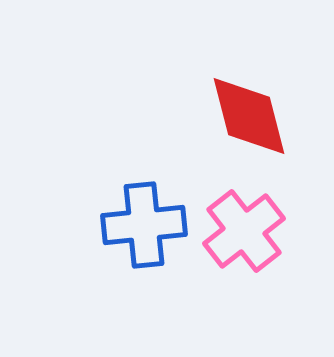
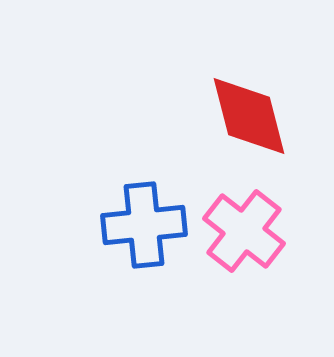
pink cross: rotated 14 degrees counterclockwise
